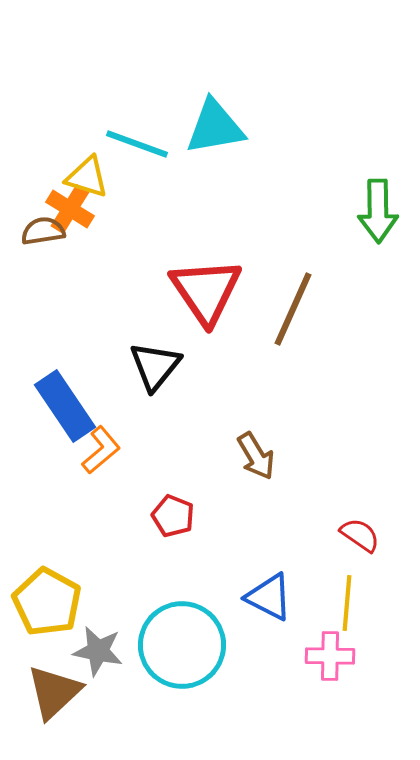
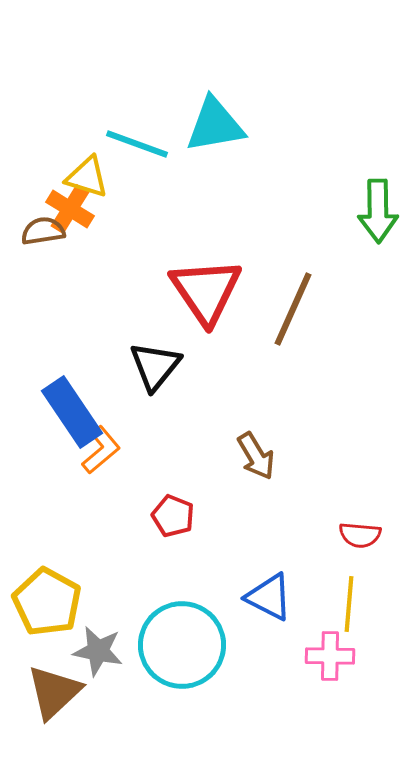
cyan triangle: moved 2 px up
blue rectangle: moved 7 px right, 6 px down
red semicircle: rotated 150 degrees clockwise
yellow line: moved 2 px right, 1 px down
